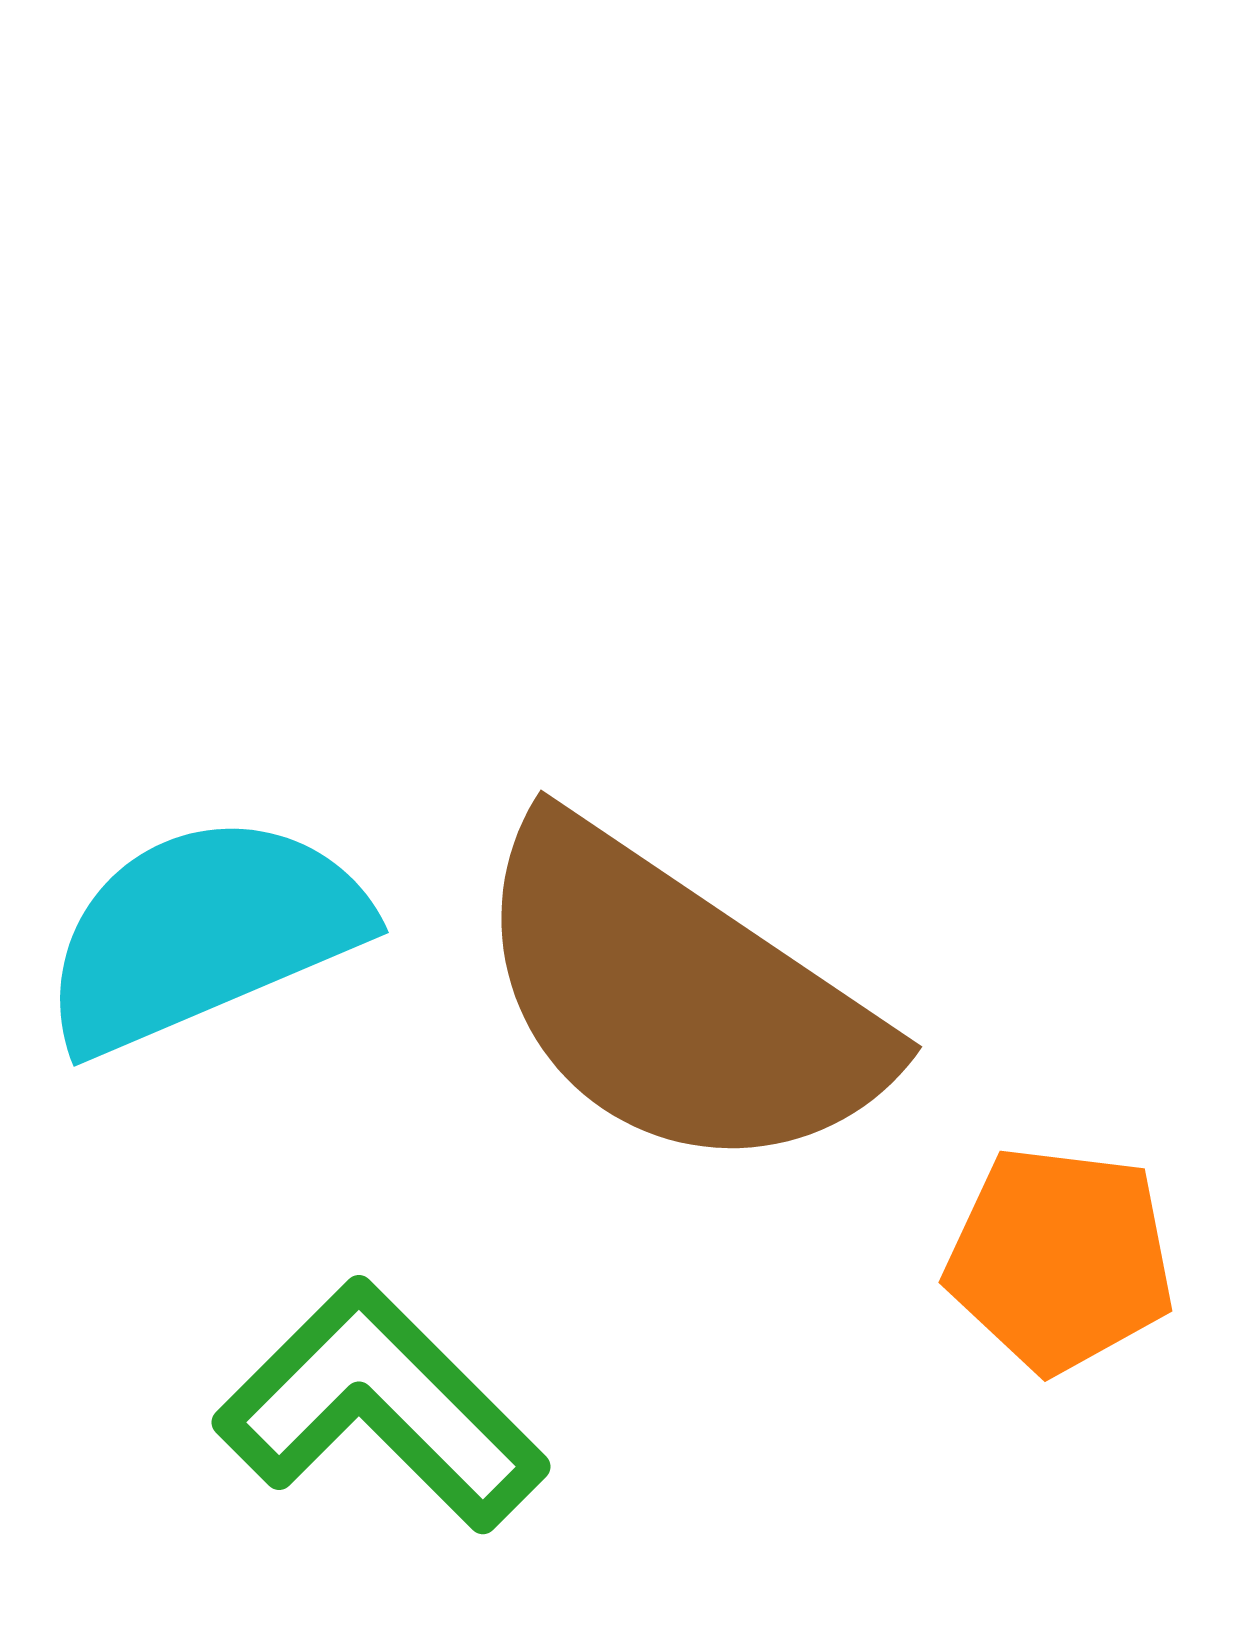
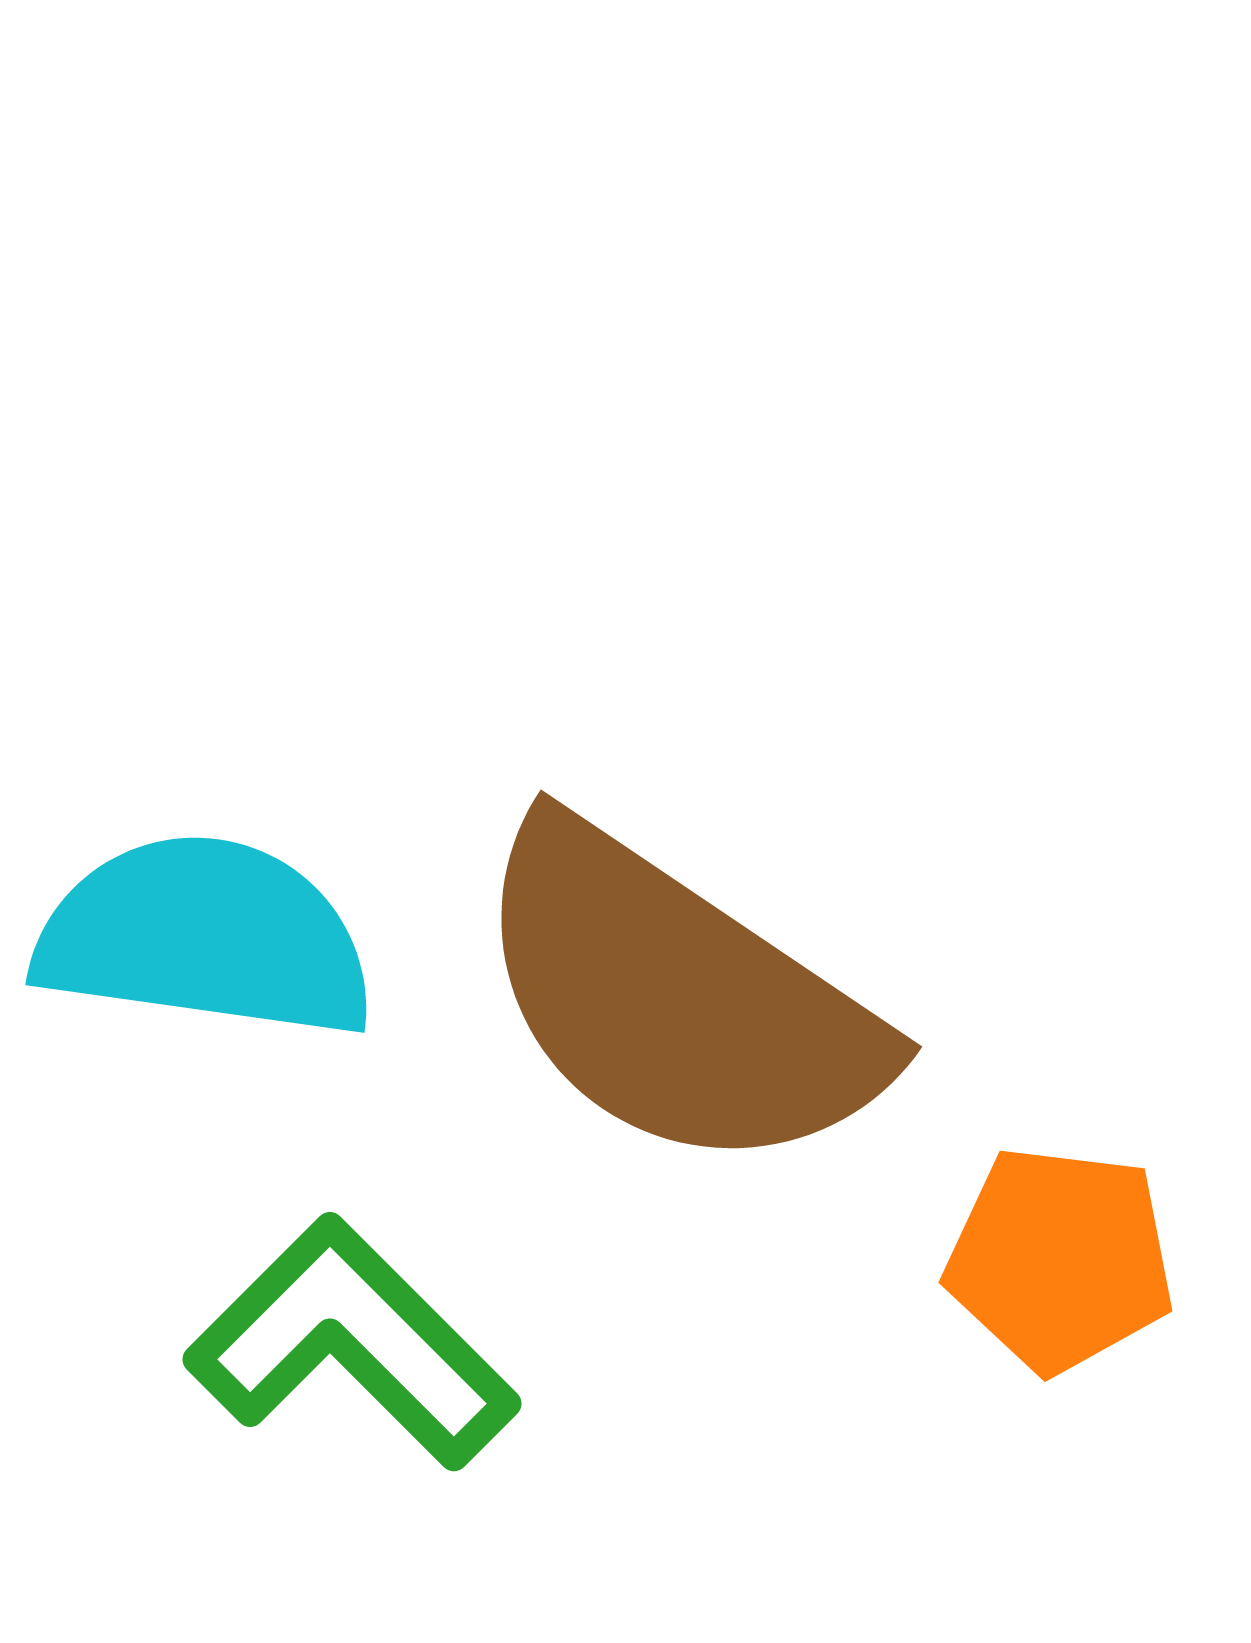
cyan semicircle: moved 2 px right, 4 px down; rotated 31 degrees clockwise
green L-shape: moved 29 px left, 63 px up
